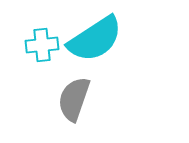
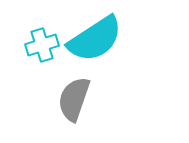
cyan cross: rotated 12 degrees counterclockwise
